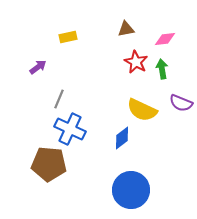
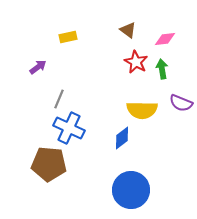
brown triangle: moved 2 px right, 1 px down; rotated 48 degrees clockwise
yellow semicircle: rotated 24 degrees counterclockwise
blue cross: moved 1 px left, 1 px up
